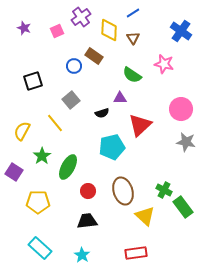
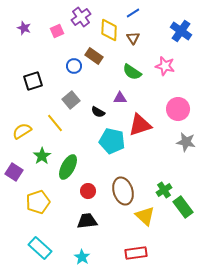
pink star: moved 1 px right, 2 px down
green semicircle: moved 3 px up
pink circle: moved 3 px left
black semicircle: moved 4 px left, 1 px up; rotated 48 degrees clockwise
red triangle: rotated 25 degrees clockwise
yellow semicircle: rotated 30 degrees clockwise
cyan pentagon: moved 6 px up; rotated 25 degrees clockwise
green cross: rotated 28 degrees clockwise
yellow pentagon: rotated 20 degrees counterclockwise
cyan star: moved 2 px down
